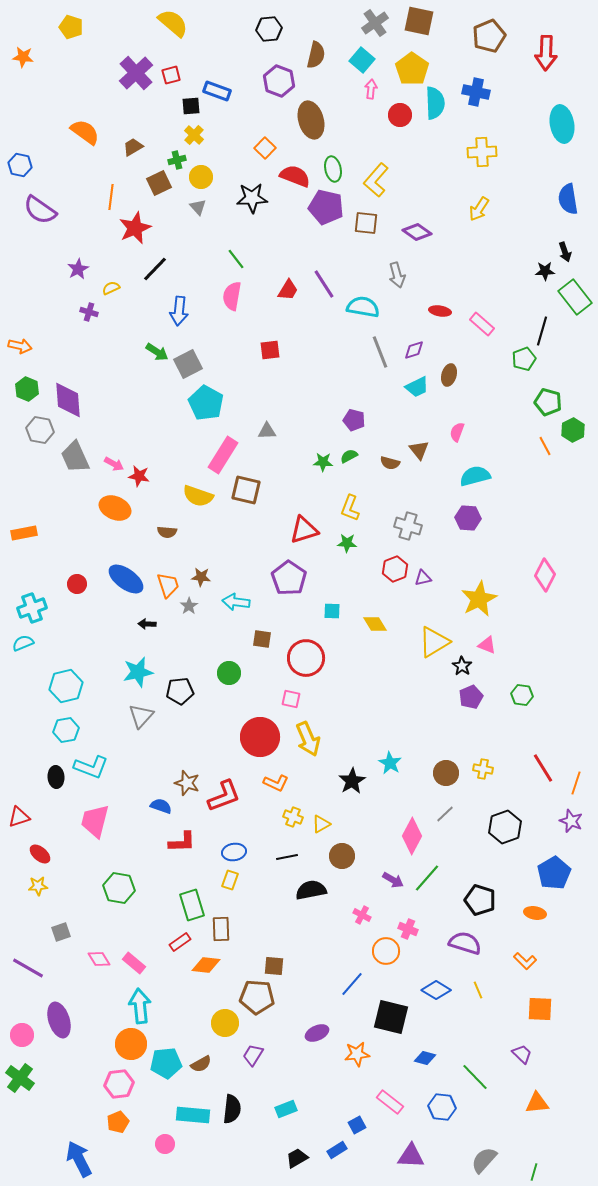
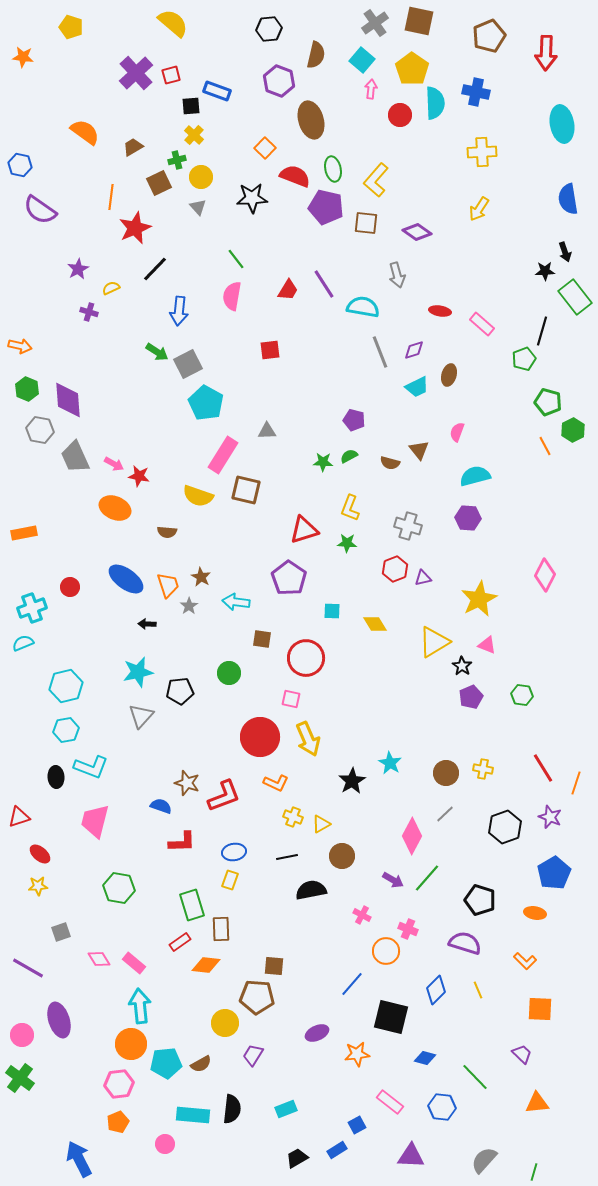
brown star at (201, 577): rotated 24 degrees clockwise
red circle at (77, 584): moved 7 px left, 3 px down
purple star at (571, 821): moved 21 px left, 4 px up
blue diamond at (436, 990): rotated 76 degrees counterclockwise
